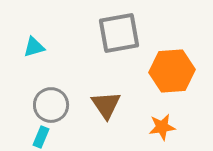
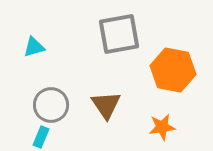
gray square: moved 1 px down
orange hexagon: moved 1 px right, 1 px up; rotated 15 degrees clockwise
